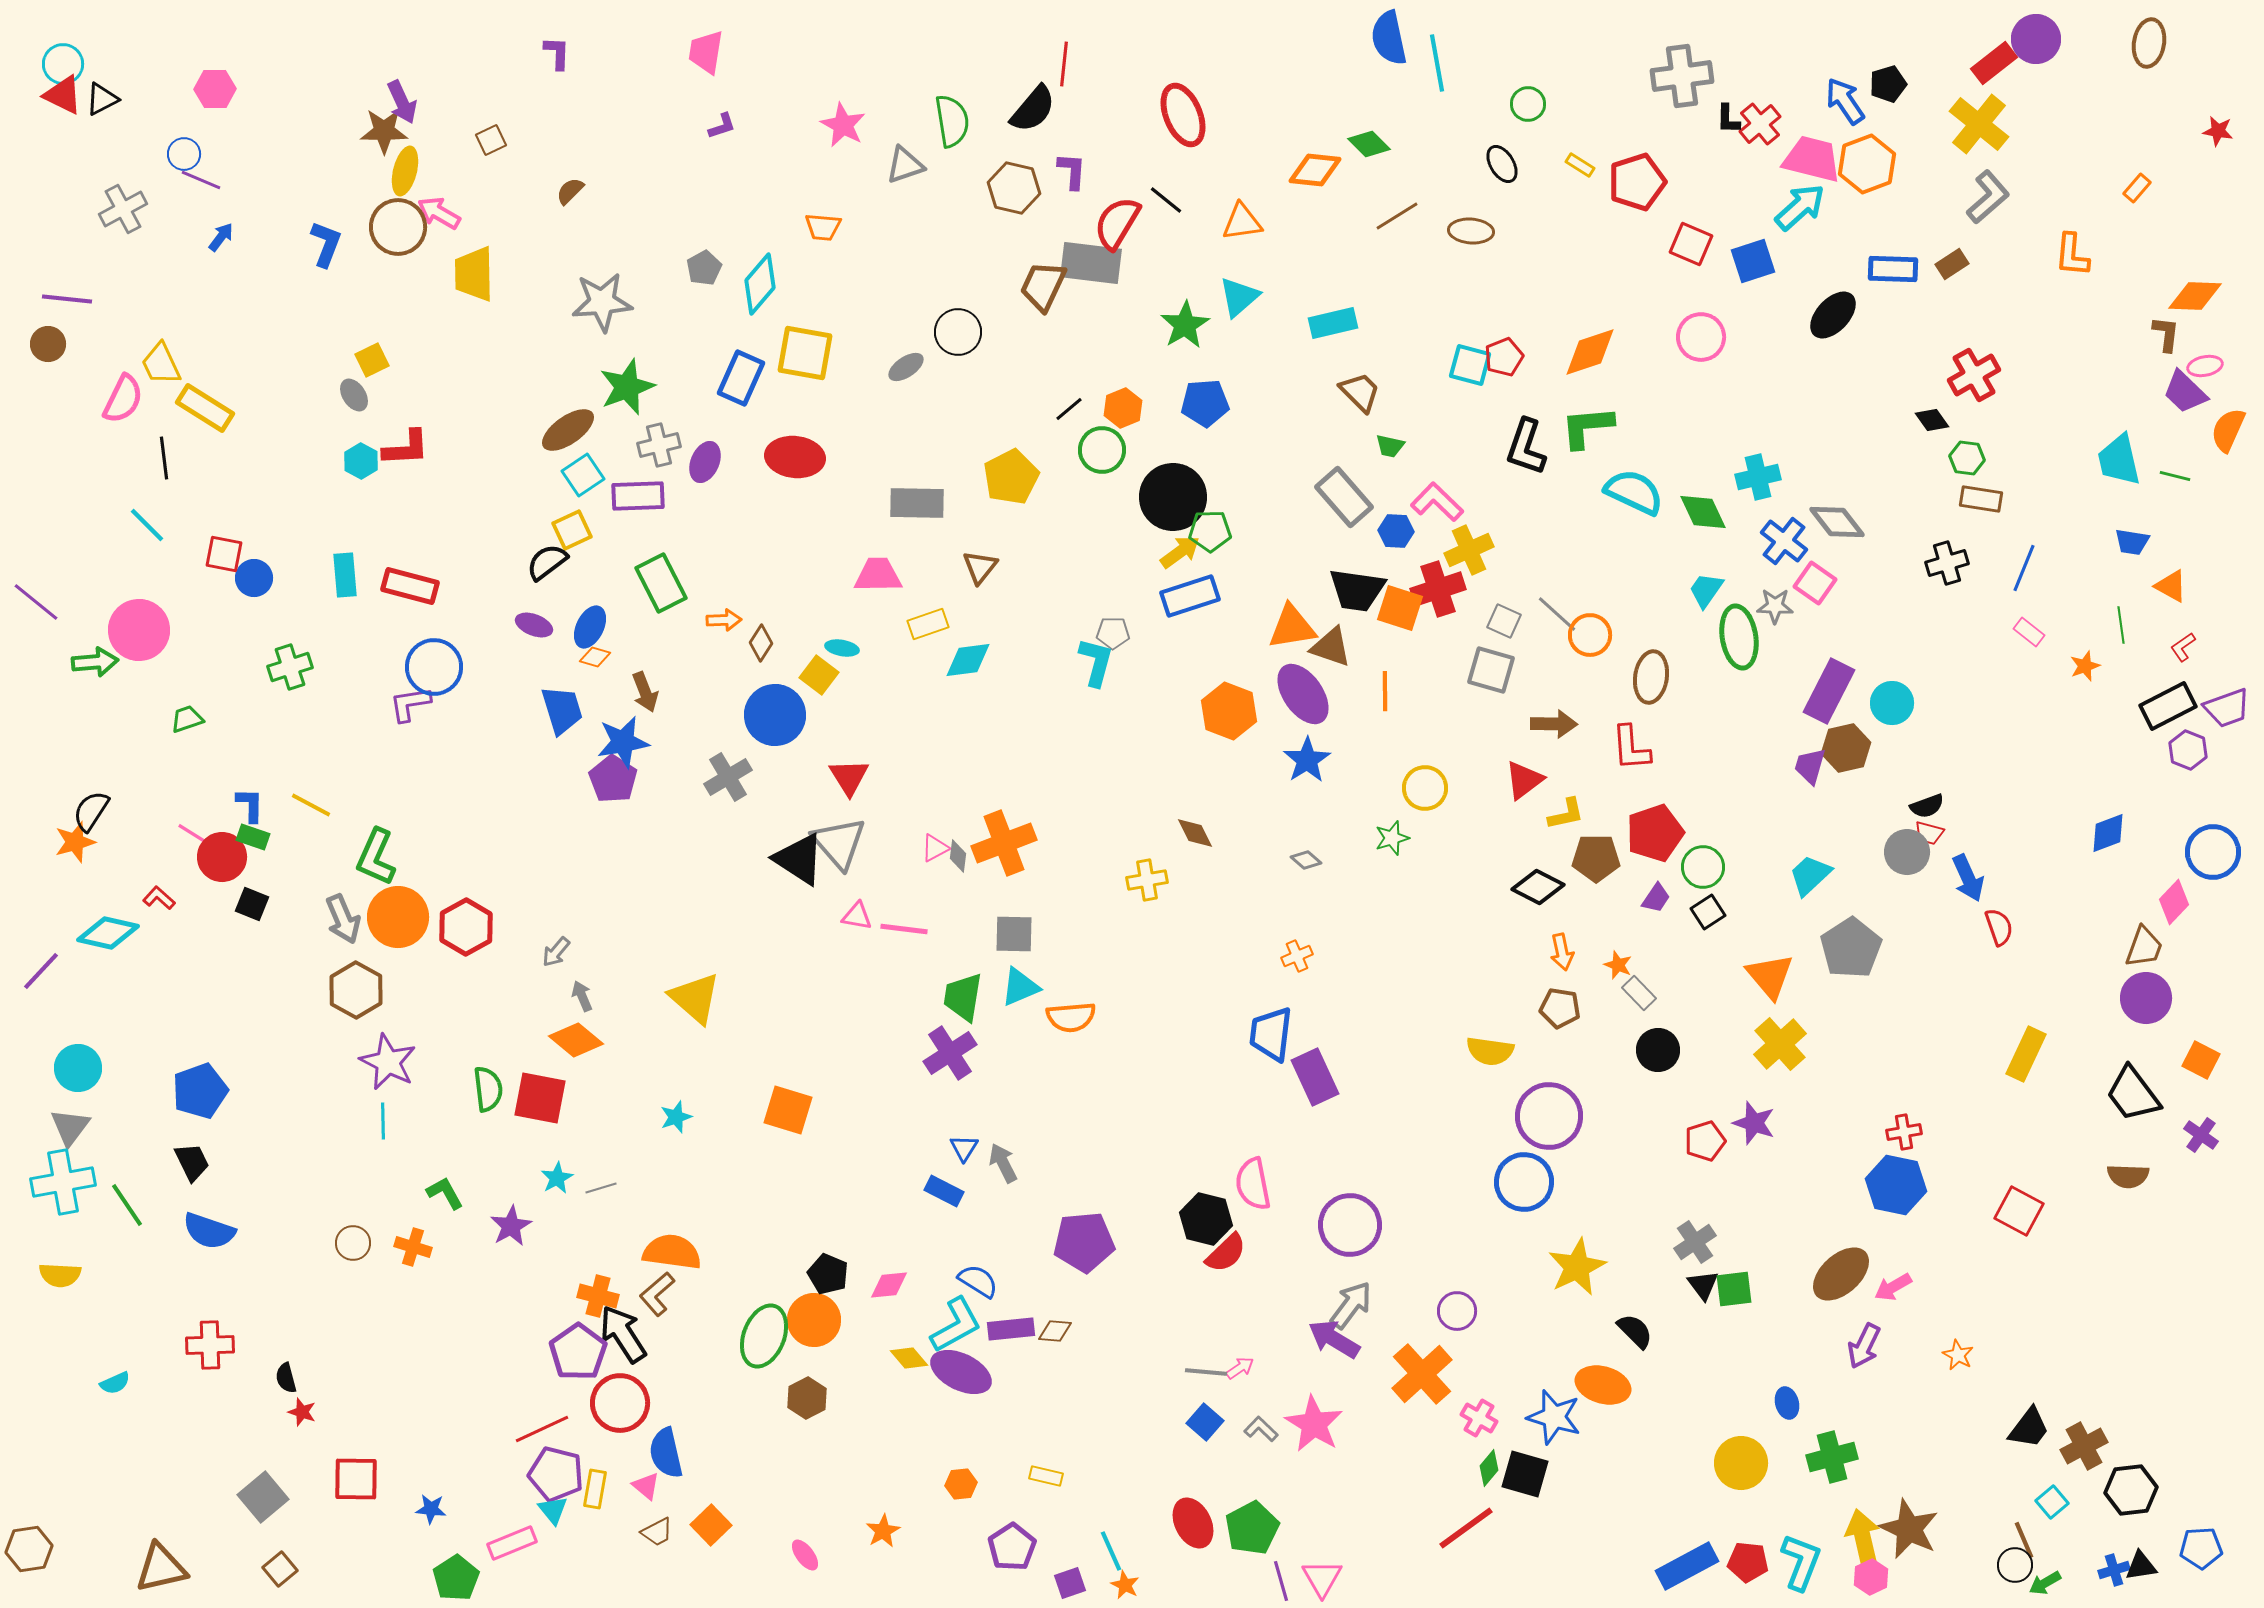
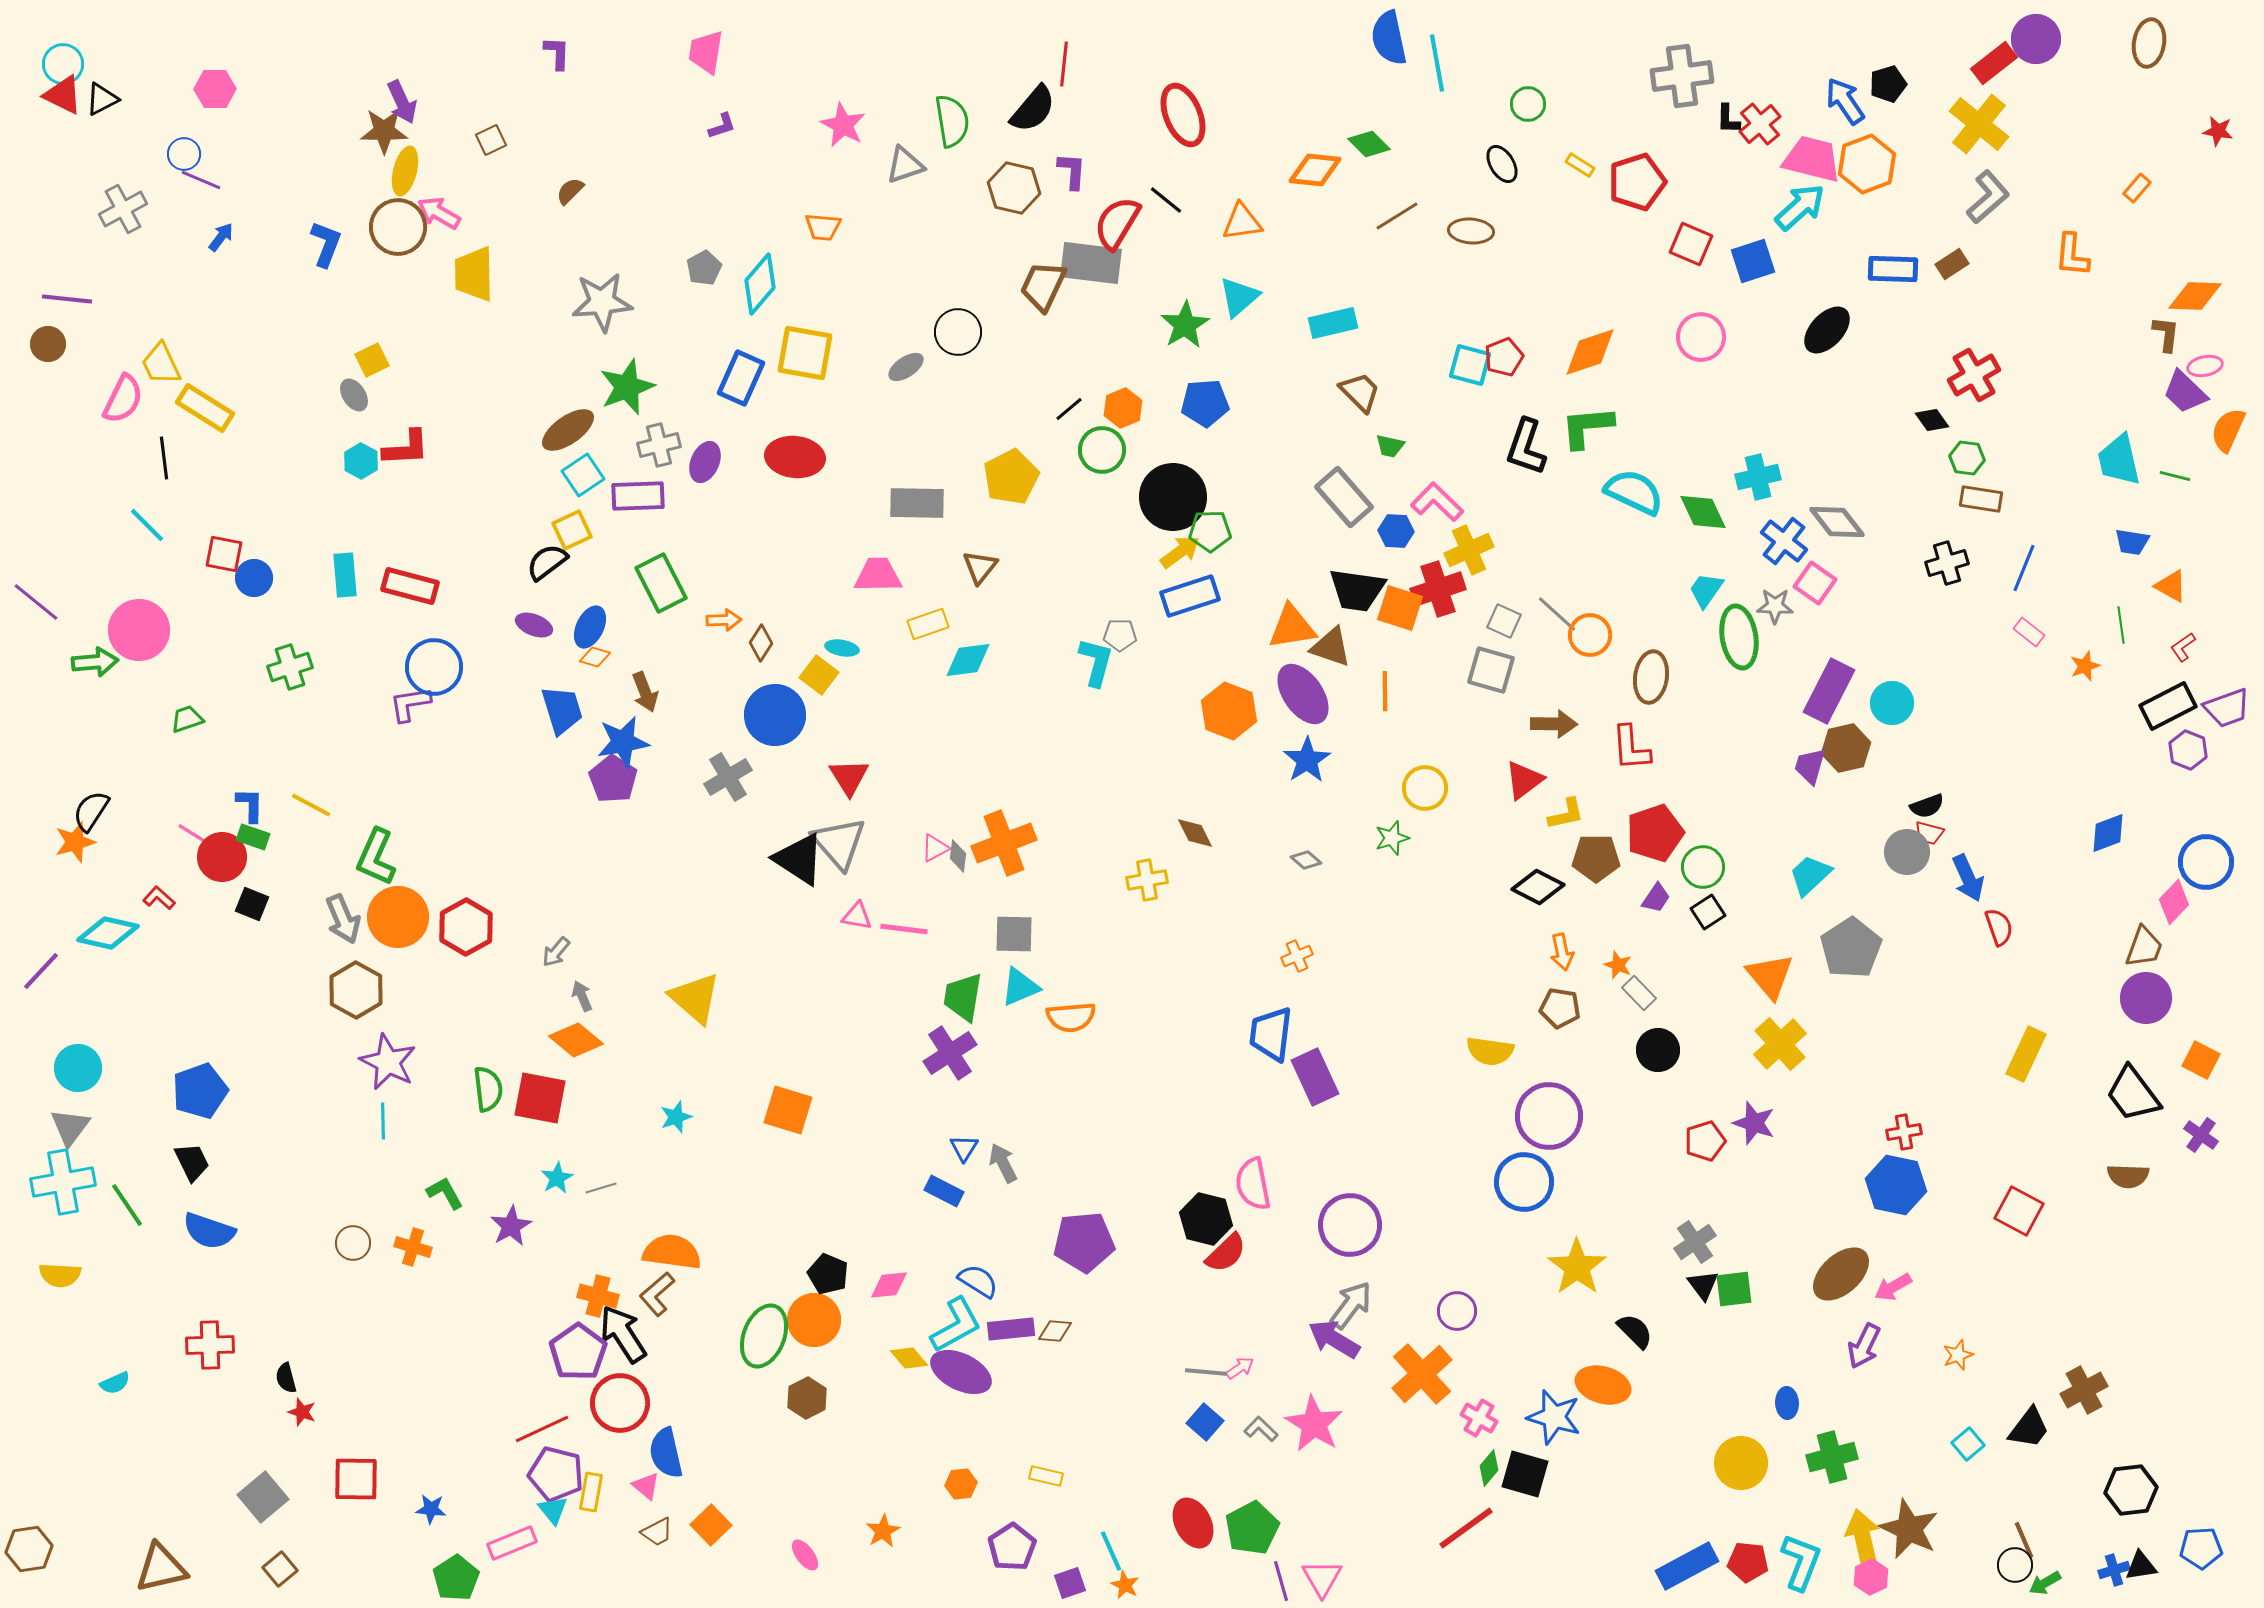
black ellipse at (1833, 315): moved 6 px left, 15 px down
gray pentagon at (1113, 633): moved 7 px right, 2 px down
blue circle at (2213, 852): moved 7 px left, 10 px down
yellow star at (1577, 1267): rotated 10 degrees counterclockwise
orange star at (1958, 1355): rotated 24 degrees clockwise
blue ellipse at (1787, 1403): rotated 12 degrees clockwise
brown cross at (2084, 1446): moved 56 px up
yellow rectangle at (595, 1489): moved 4 px left, 3 px down
cyan square at (2052, 1502): moved 84 px left, 58 px up
